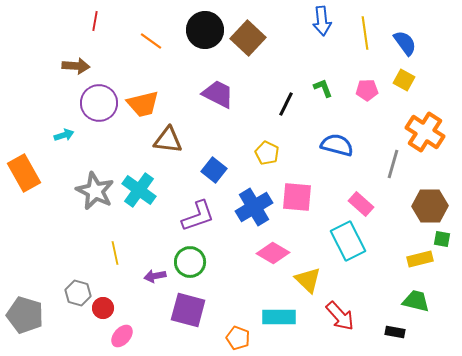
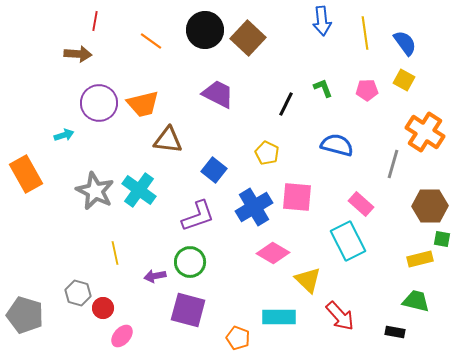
brown arrow at (76, 66): moved 2 px right, 12 px up
orange rectangle at (24, 173): moved 2 px right, 1 px down
